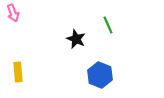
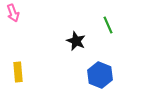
black star: moved 2 px down
